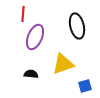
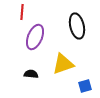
red line: moved 1 px left, 2 px up
